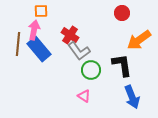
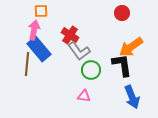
orange arrow: moved 8 px left, 7 px down
brown line: moved 9 px right, 20 px down
pink triangle: rotated 24 degrees counterclockwise
